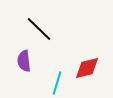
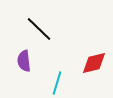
red diamond: moved 7 px right, 5 px up
